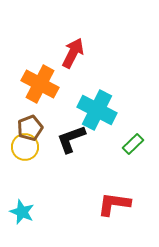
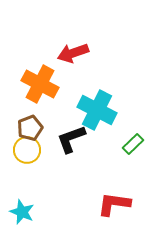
red arrow: rotated 136 degrees counterclockwise
yellow circle: moved 2 px right, 3 px down
